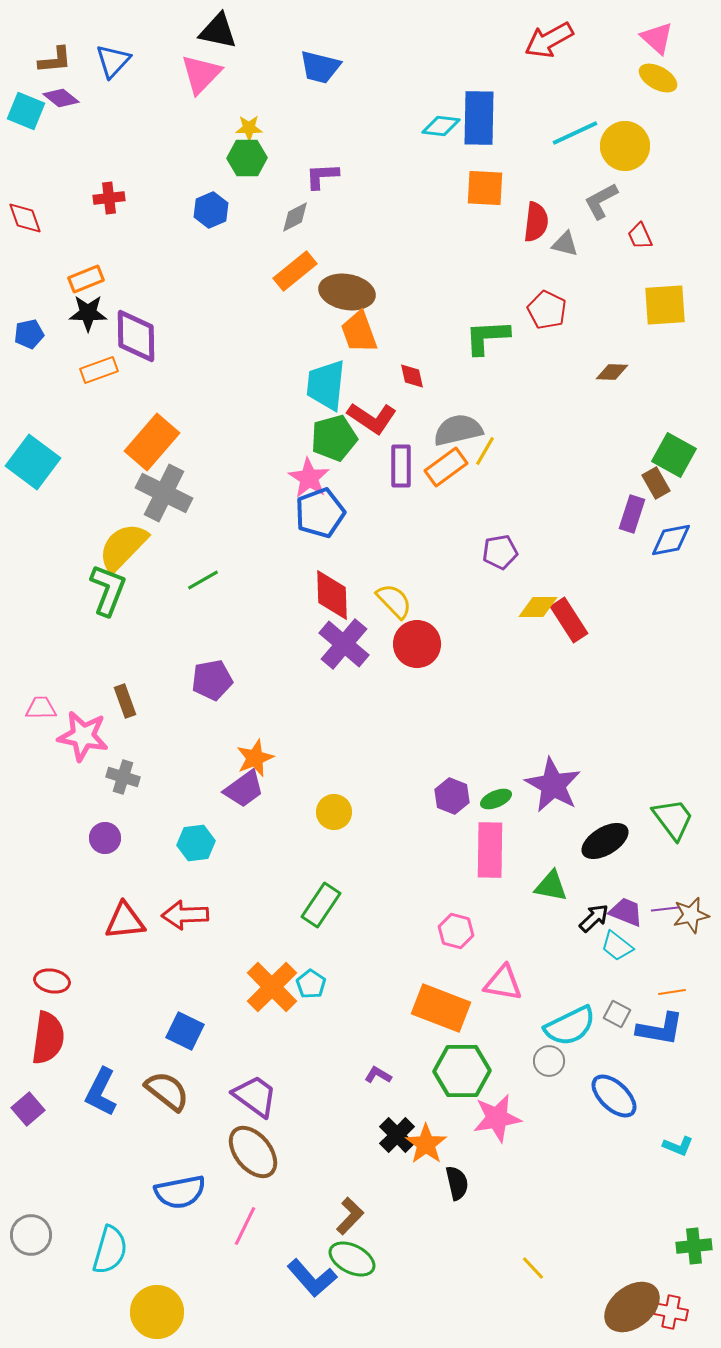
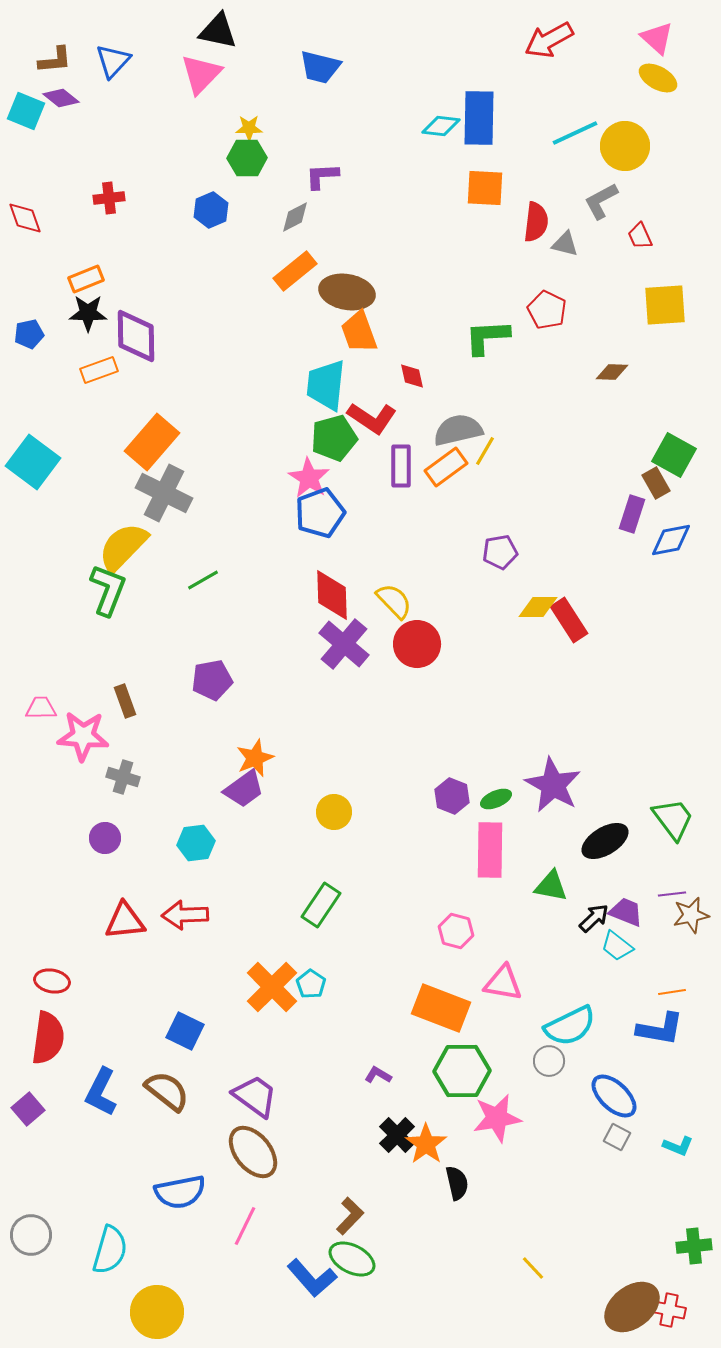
pink star at (83, 736): rotated 6 degrees counterclockwise
purple line at (665, 909): moved 7 px right, 15 px up
gray square at (617, 1014): moved 123 px down
red cross at (671, 1312): moved 2 px left, 2 px up
